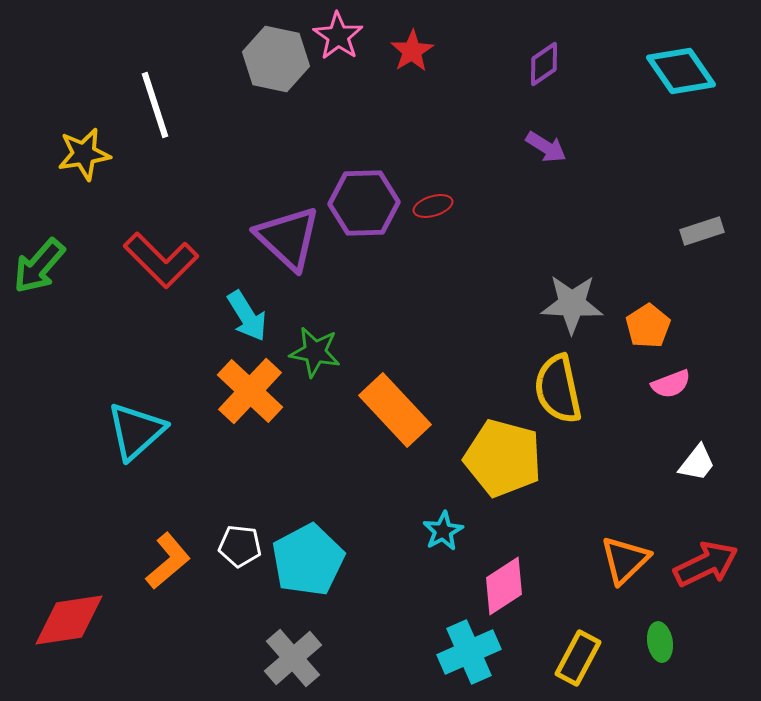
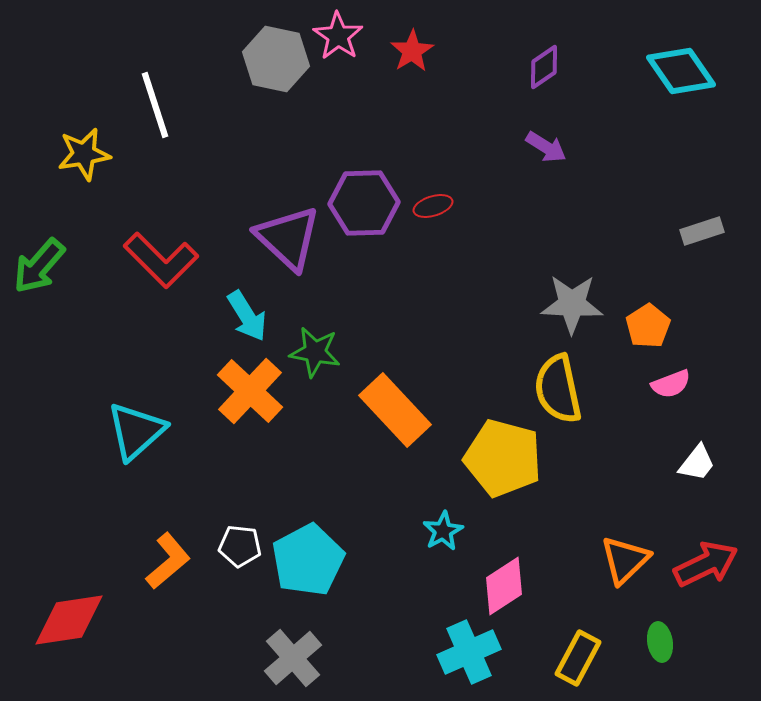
purple diamond: moved 3 px down
